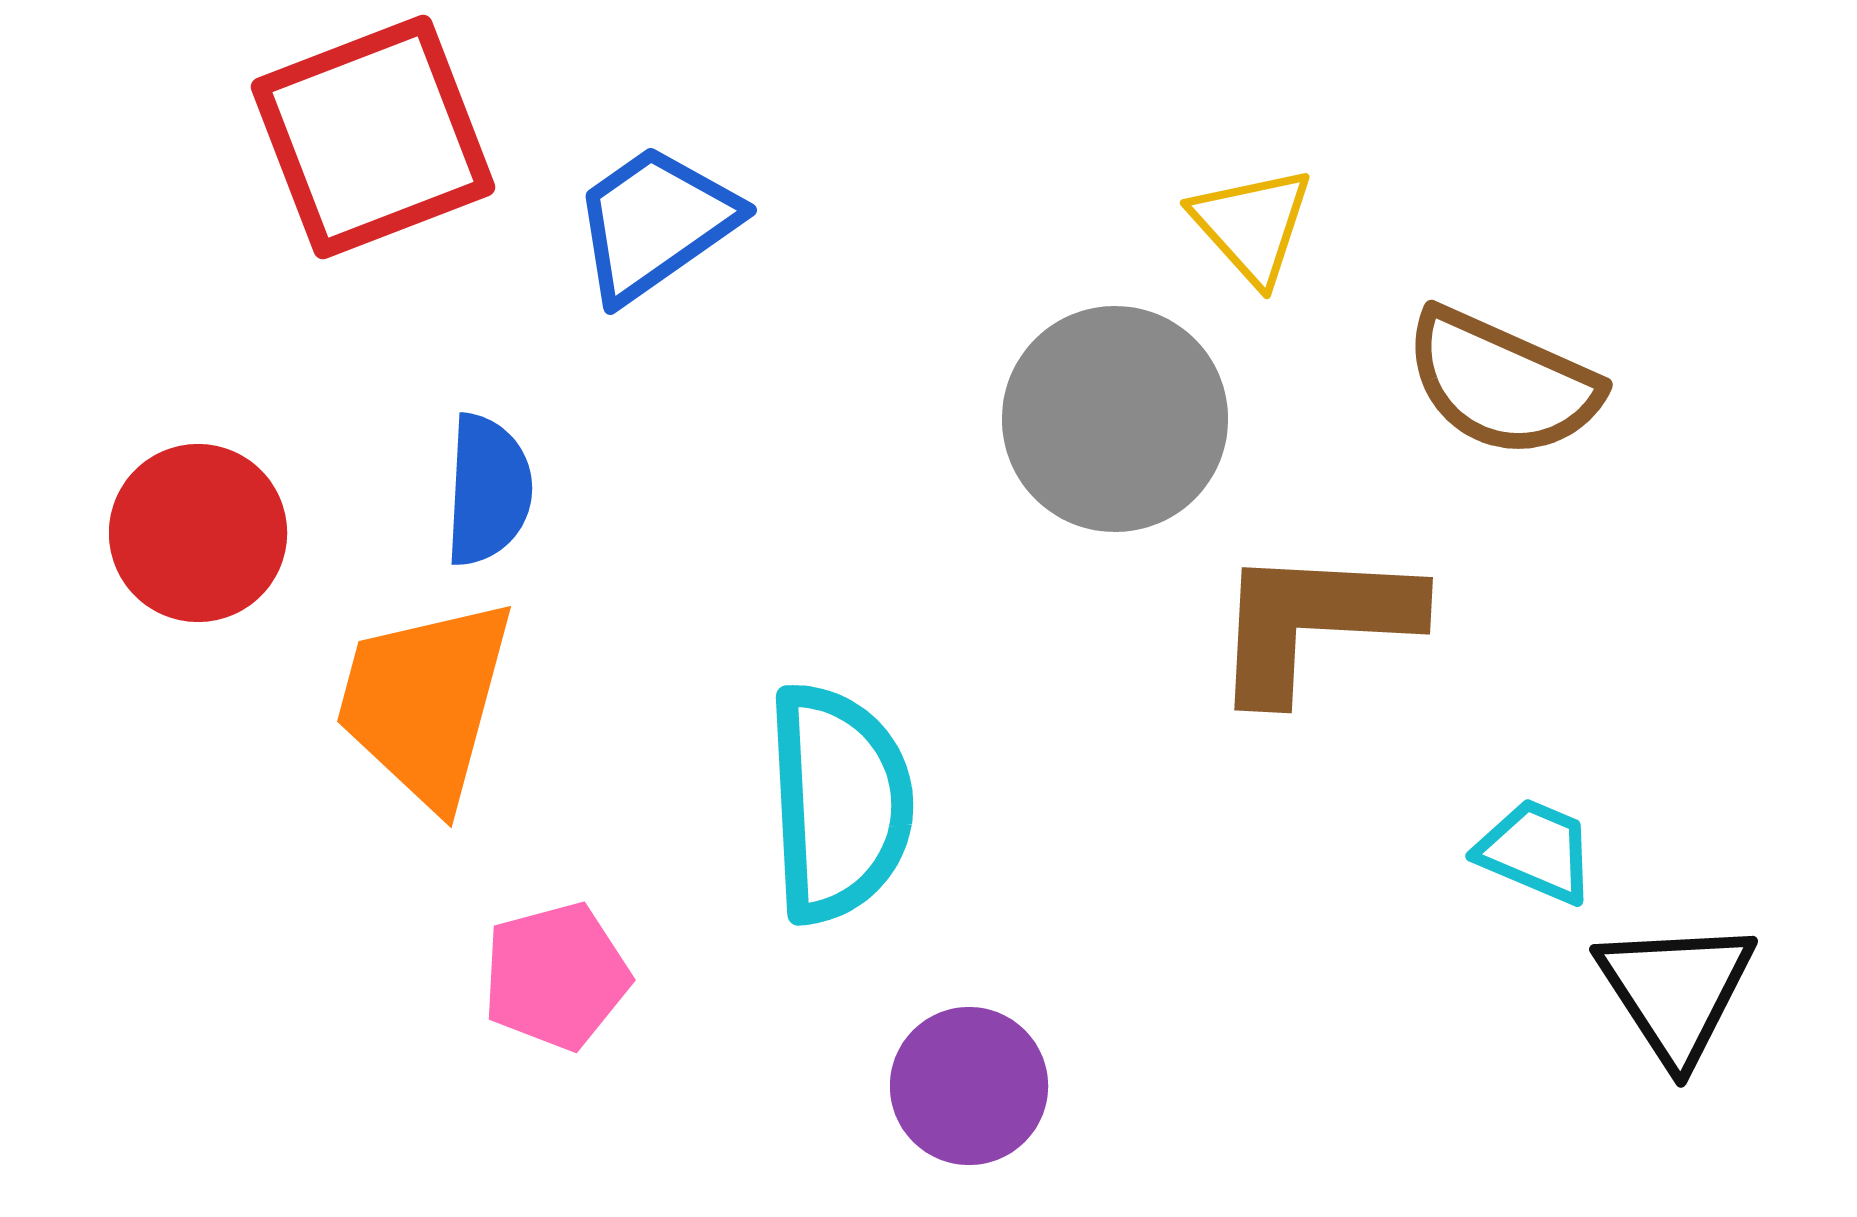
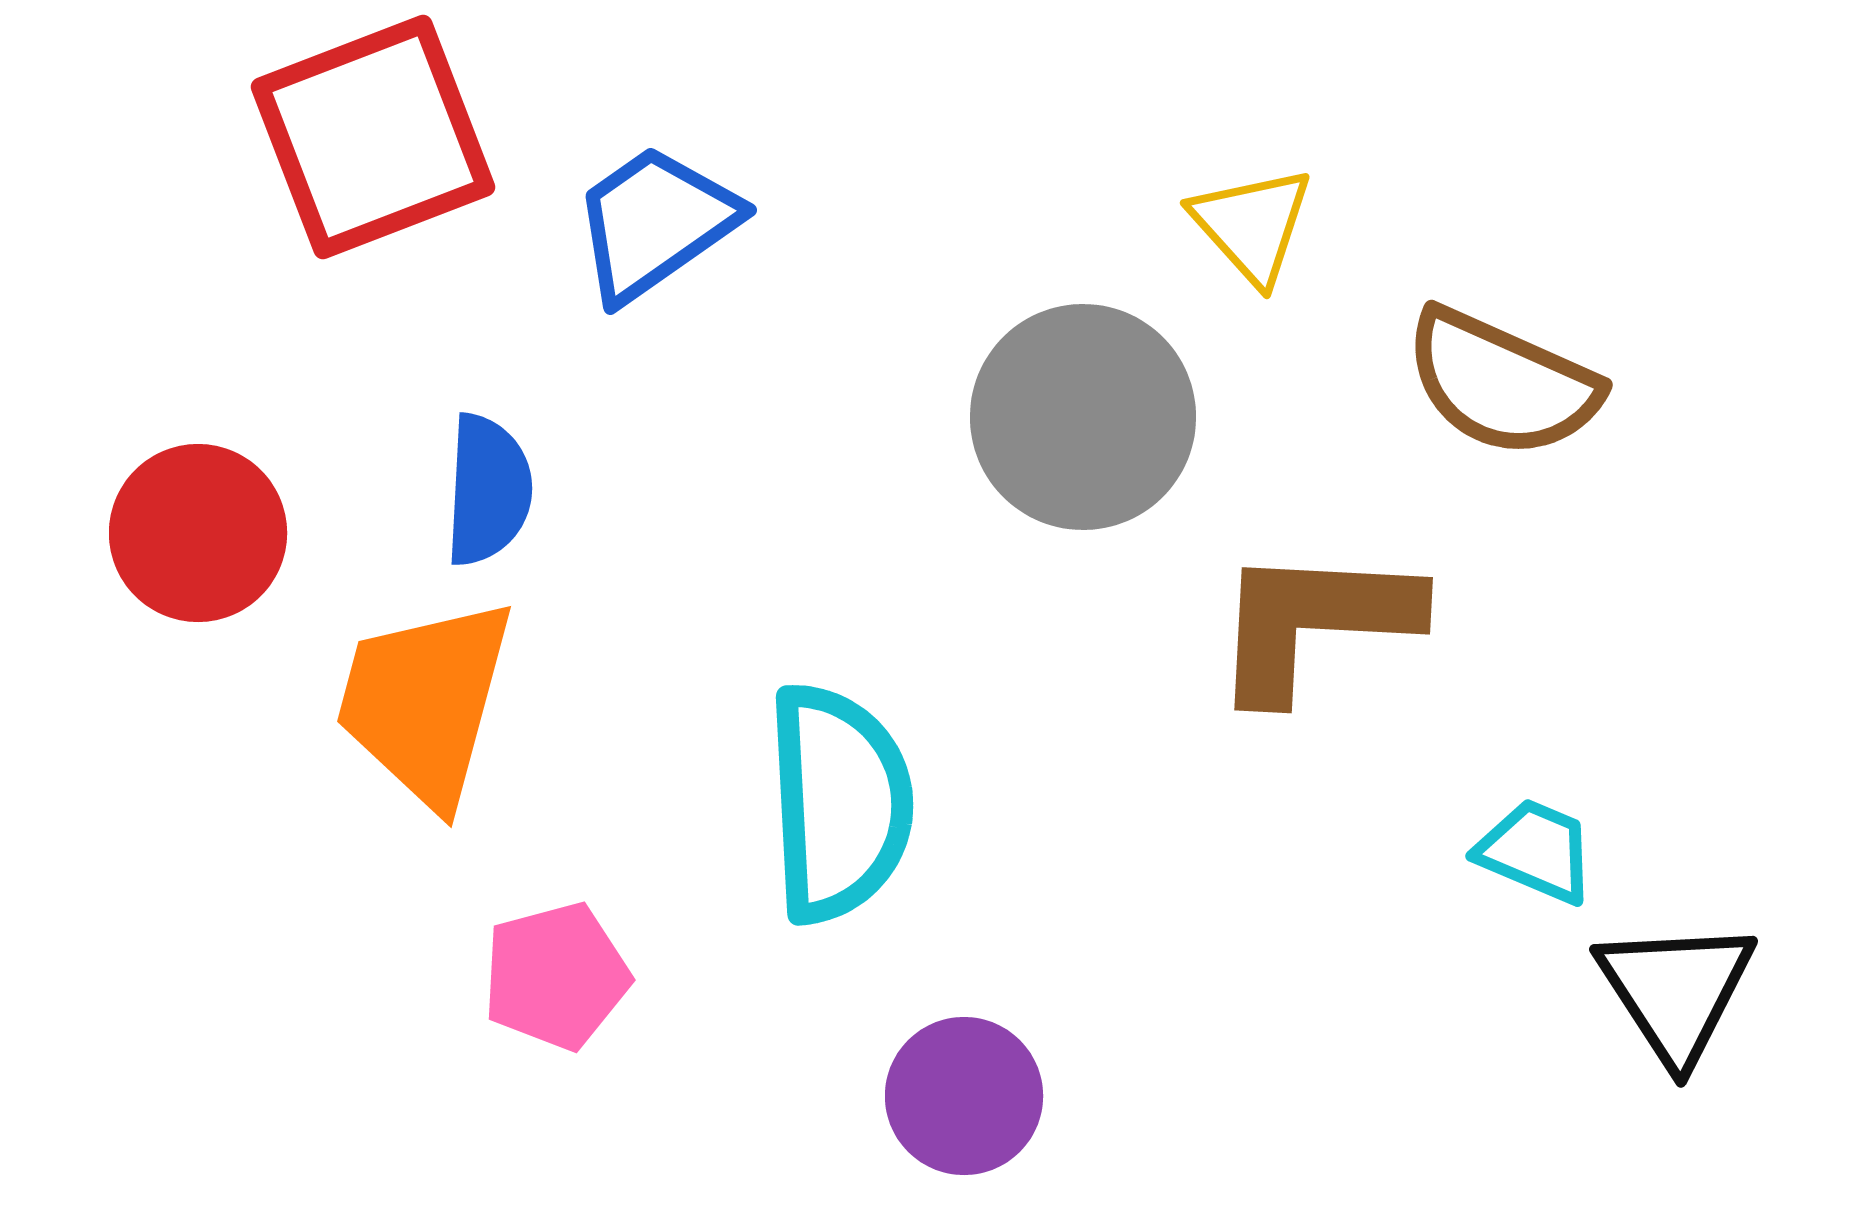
gray circle: moved 32 px left, 2 px up
purple circle: moved 5 px left, 10 px down
